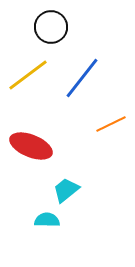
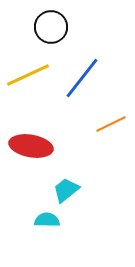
yellow line: rotated 12 degrees clockwise
red ellipse: rotated 12 degrees counterclockwise
